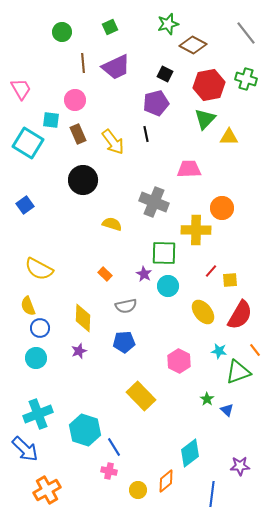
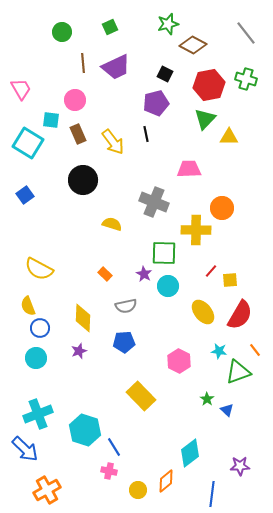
blue square at (25, 205): moved 10 px up
